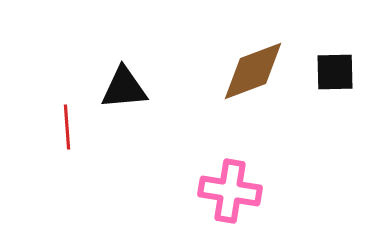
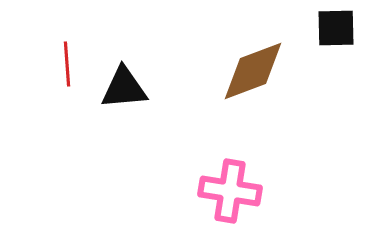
black square: moved 1 px right, 44 px up
red line: moved 63 px up
